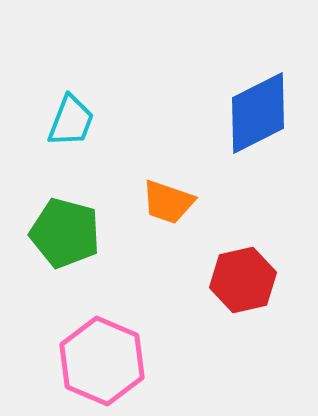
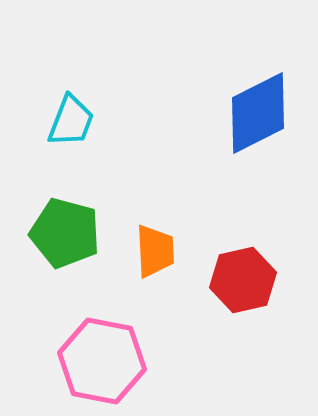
orange trapezoid: moved 13 px left, 49 px down; rotated 112 degrees counterclockwise
pink hexagon: rotated 12 degrees counterclockwise
